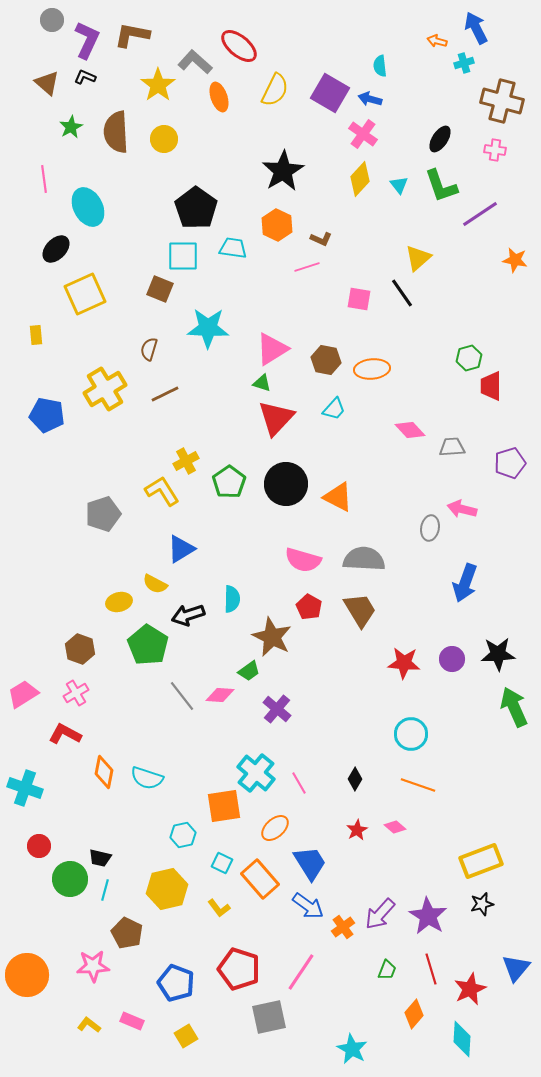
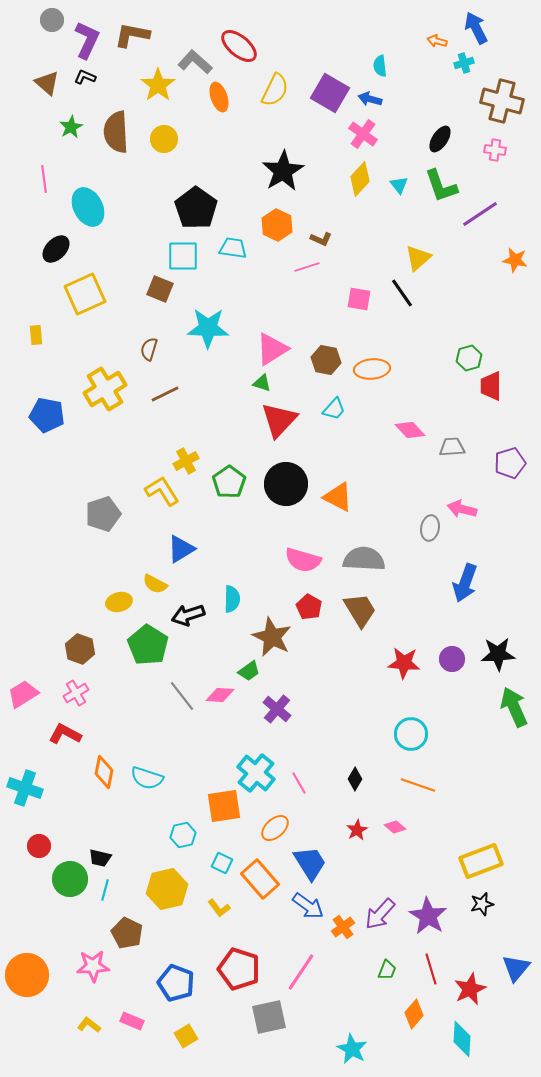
red triangle at (276, 418): moved 3 px right, 2 px down
